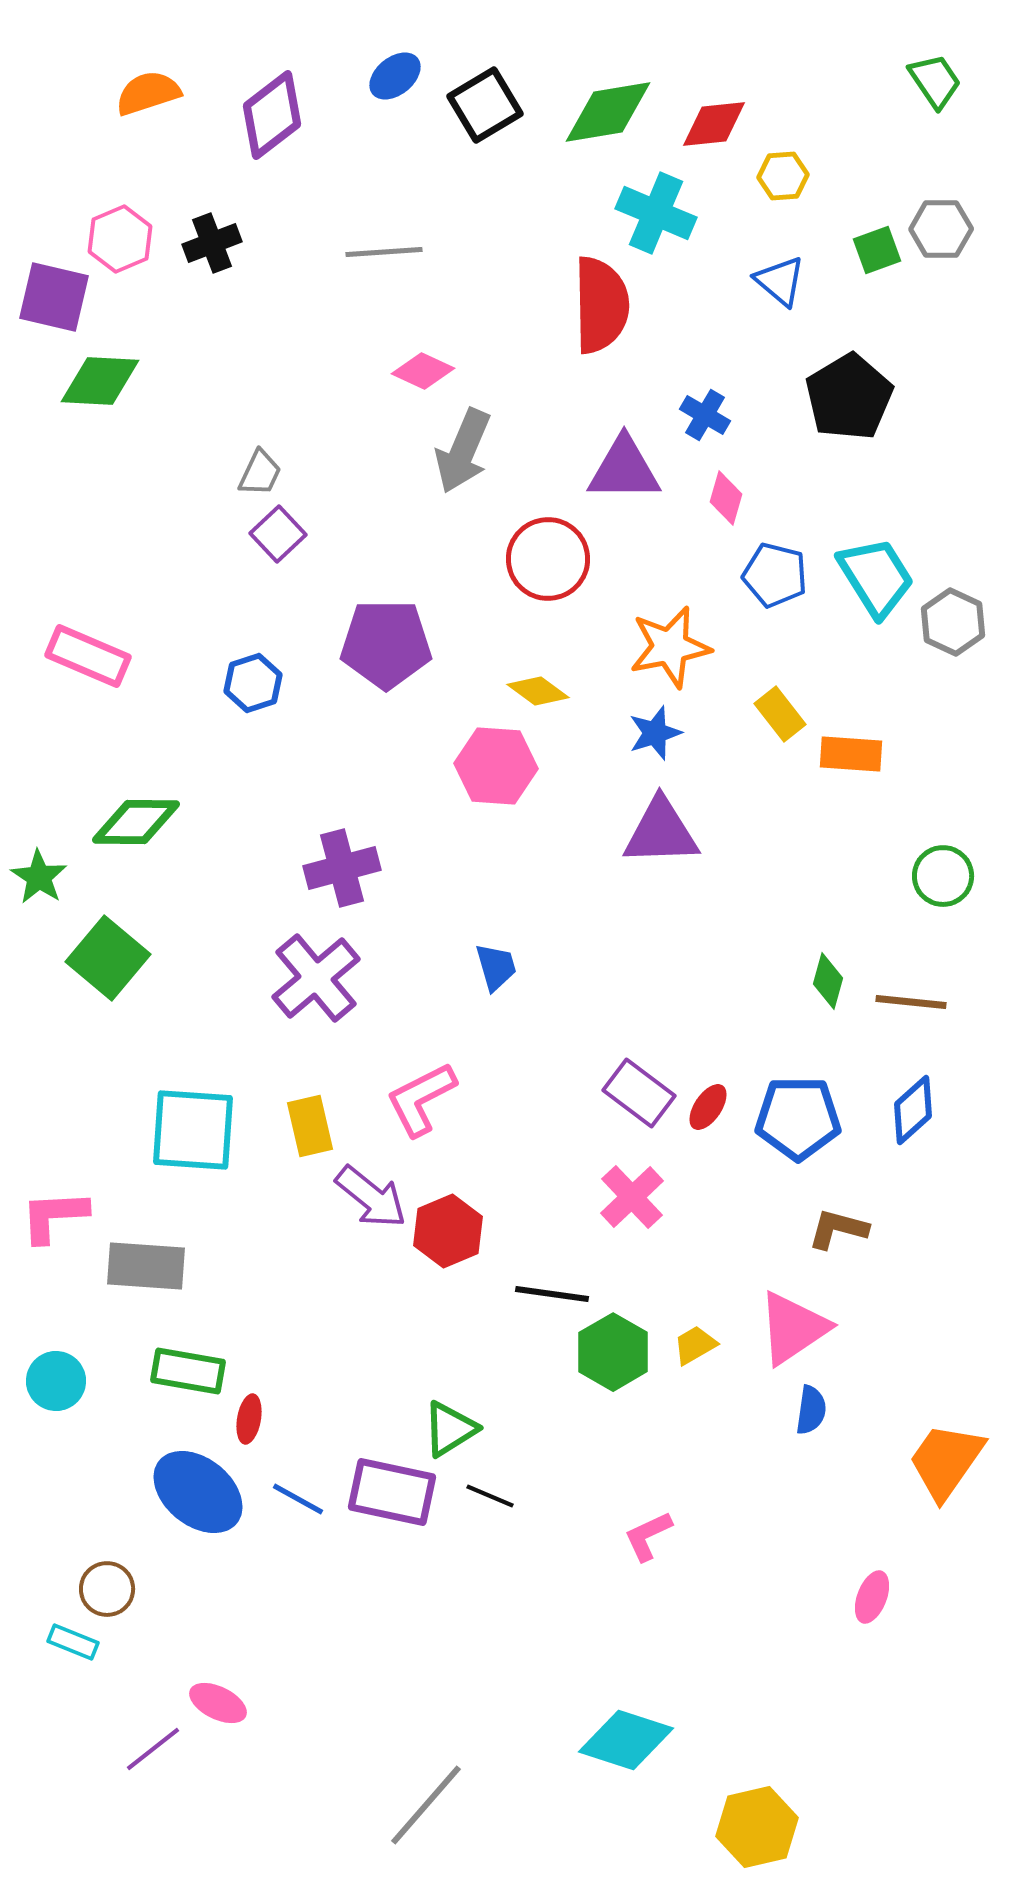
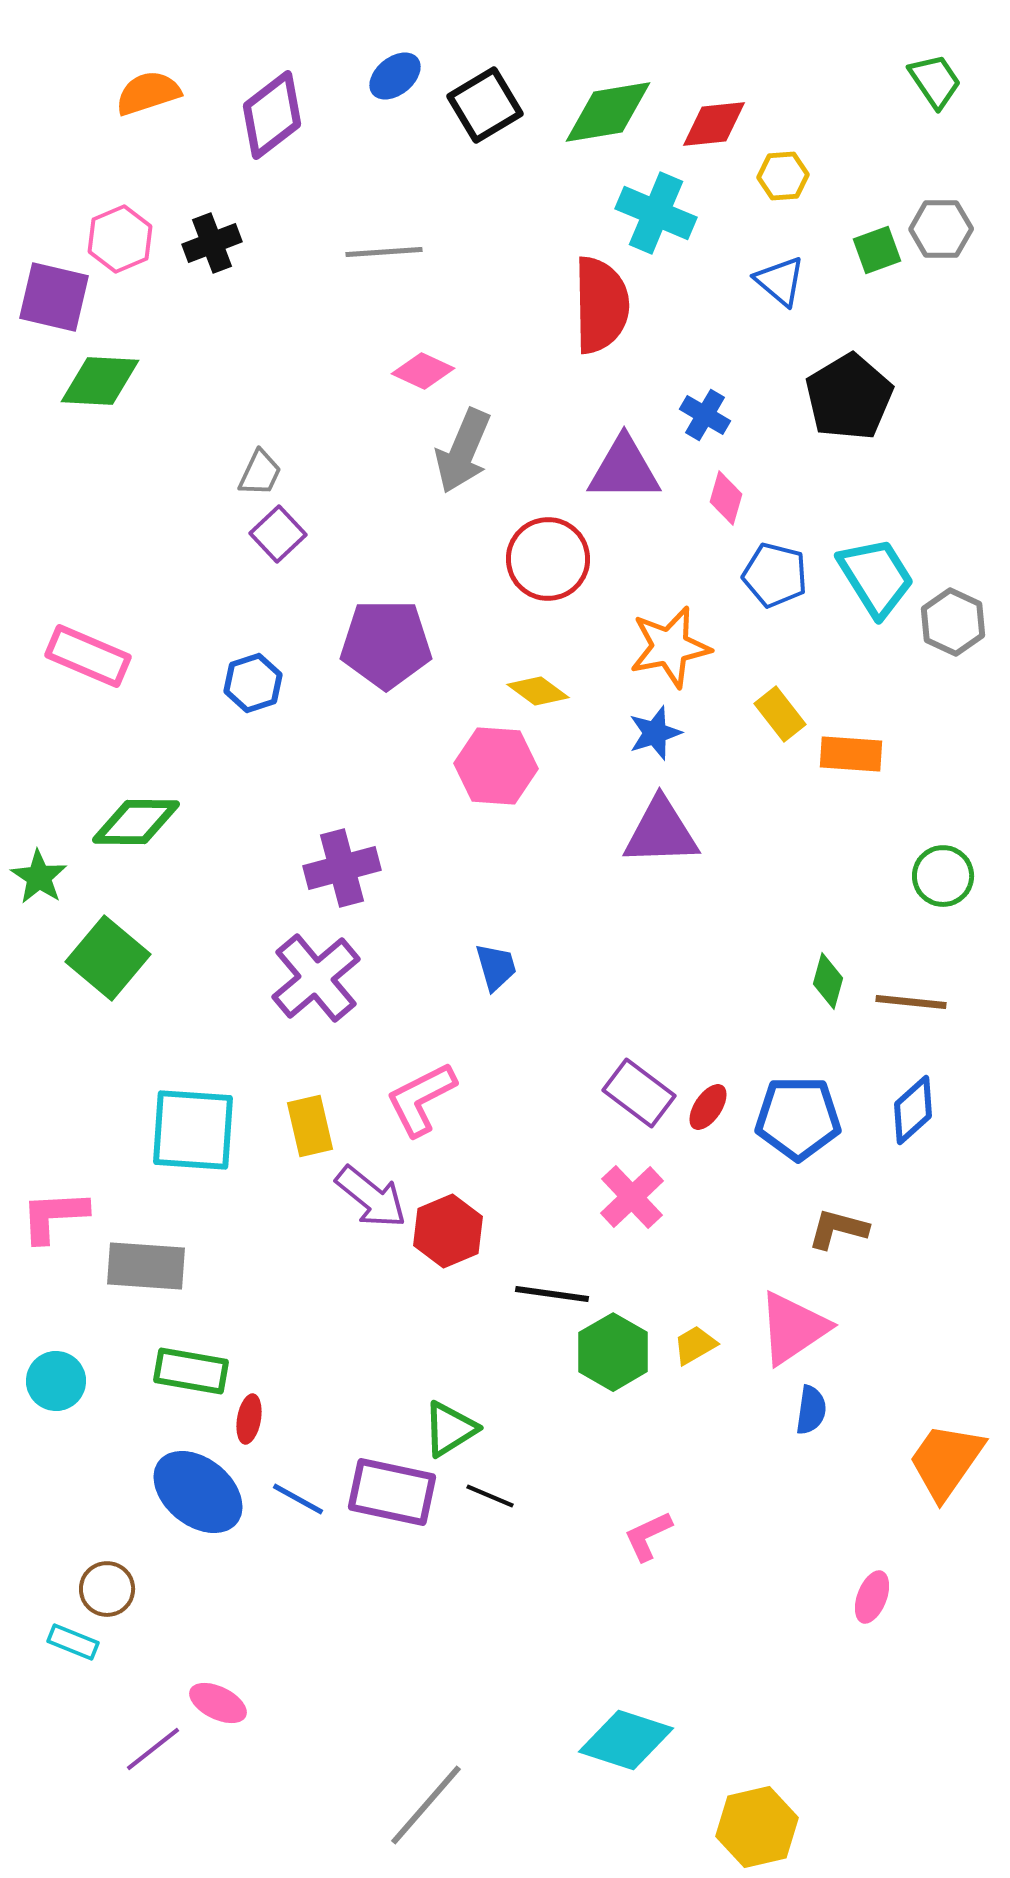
green rectangle at (188, 1371): moved 3 px right
